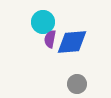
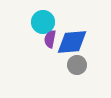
gray circle: moved 19 px up
